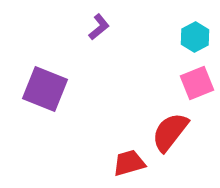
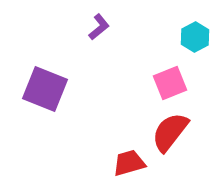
pink square: moved 27 px left
